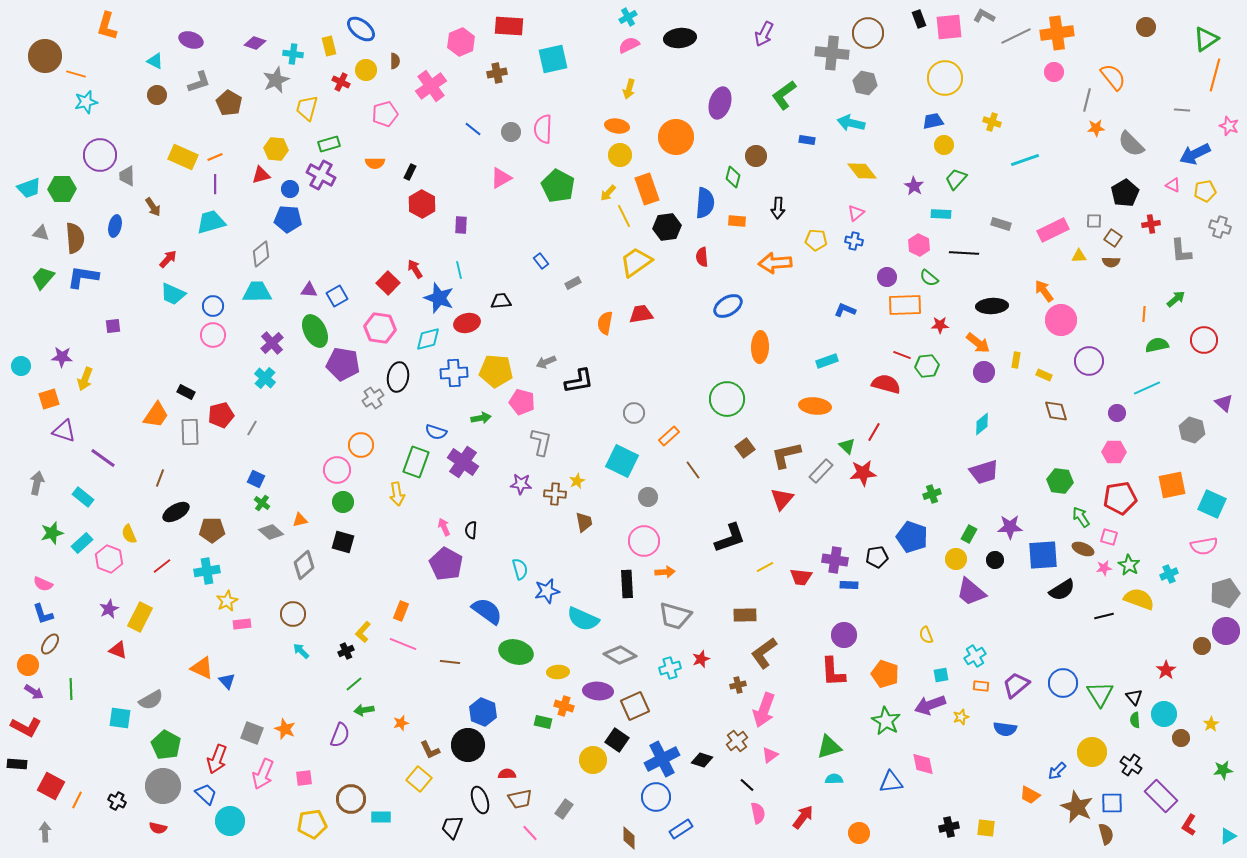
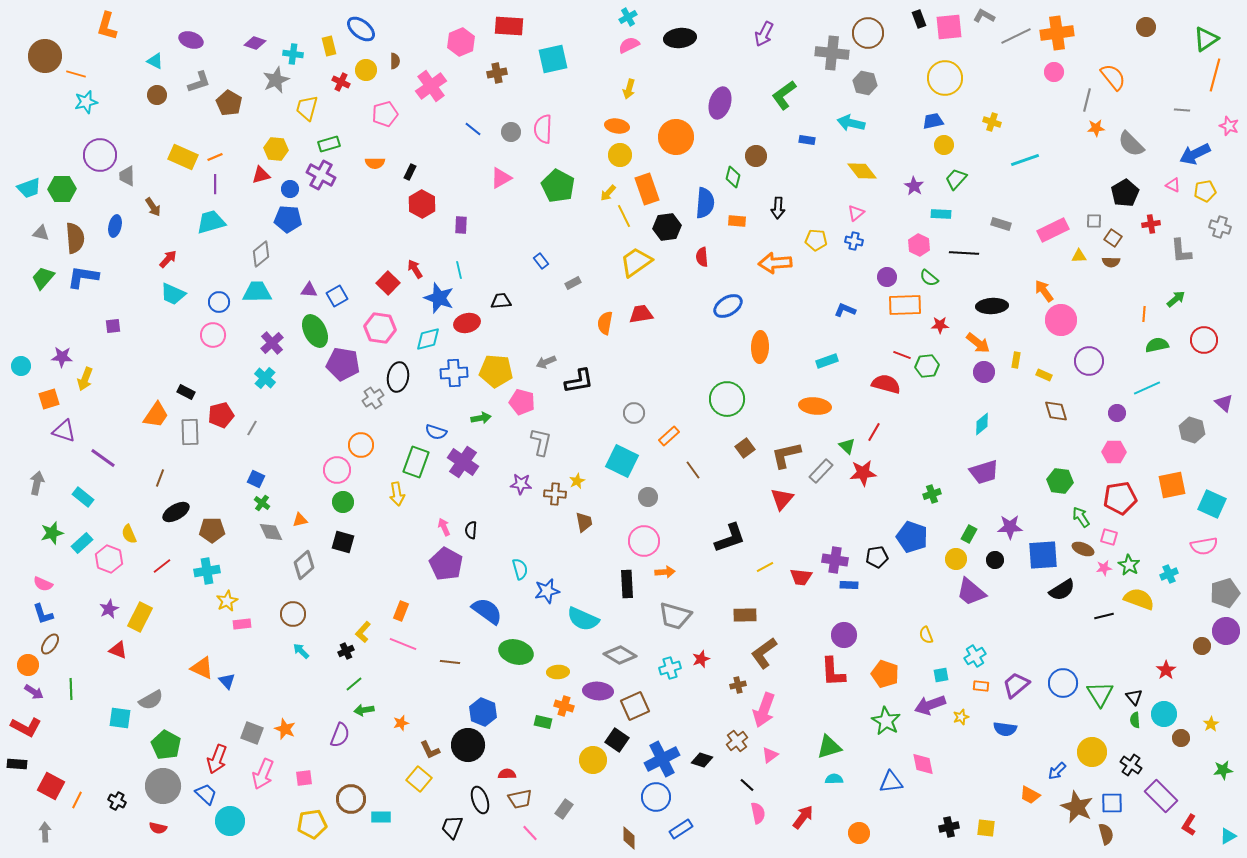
blue circle at (213, 306): moved 6 px right, 4 px up
gray diamond at (271, 532): rotated 25 degrees clockwise
